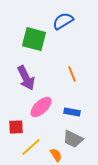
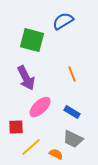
green square: moved 2 px left, 1 px down
pink ellipse: moved 1 px left
blue rectangle: rotated 21 degrees clockwise
orange semicircle: moved 1 px up; rotated 32 degrees counterclockwise
